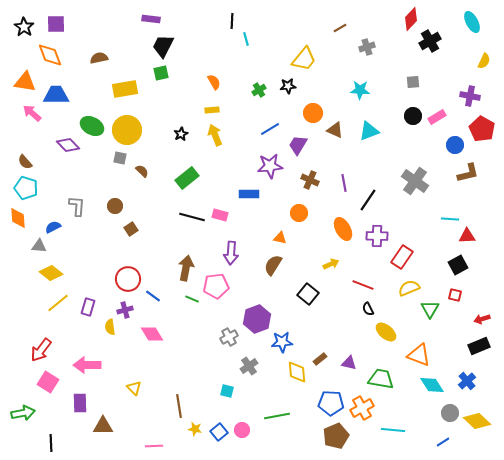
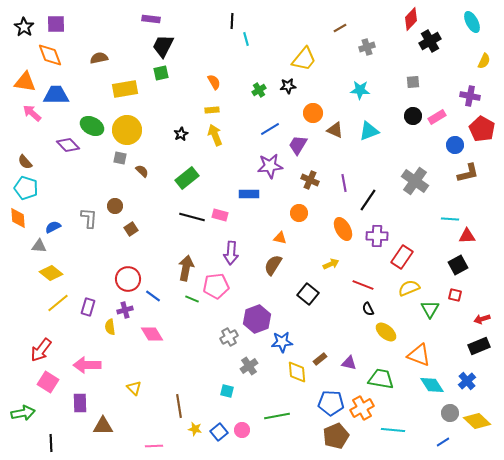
gray L-shape at (77, 206): moved 12 px right, 12 px down
